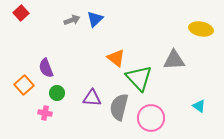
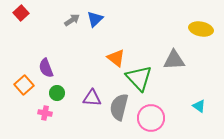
gray arrow: rotated 14 degrees counterclockwise
